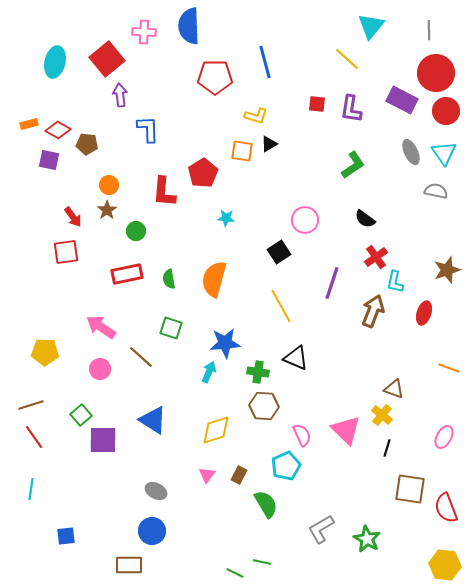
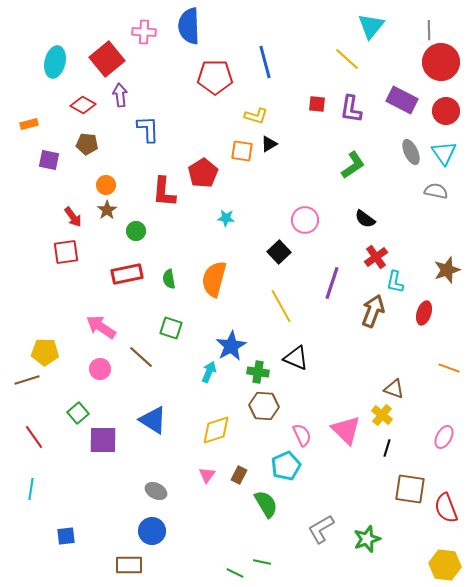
red circle at (436, 73): moved 5 px right, 11 px up
red diamond at (58, 130): moved 25 px right, 25 px up
orange circle at (109, 185): moved 3 px left
black square at (279, 252): rotated 10 degrees counterclockwise
blue star at (225, 343): moved 6 px right, 3 px down; rotated 24 degrees counterclockwise
brown line at (31, 405): moved 4 px left, 25 px up
green square at (81, 415): moved 3 px left, 2 px up
green star at (367, 539): rotated 24 degrees clockwise
